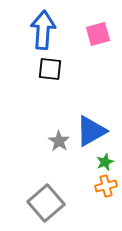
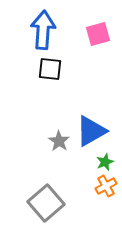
orange cross: rotated 15 degrees counterclockwise
